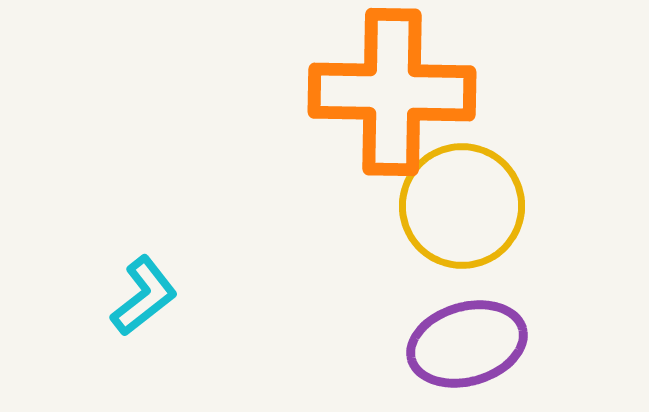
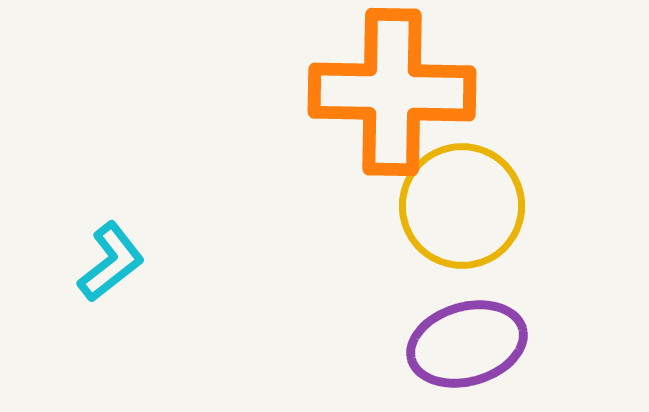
cyan L-shape: moved 33 px left, 34 px up
